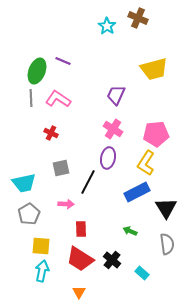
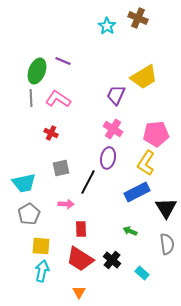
yellow trapezoid: moved 10 px left, 8 px down; rotated 16 degrees counterclockwise
